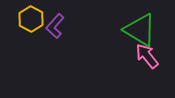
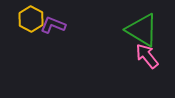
purple L-shape: moved 2 px left, 1 px up; rotated 70 degrees clockwise
green triangle: moved 2 px right
